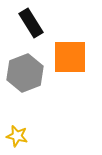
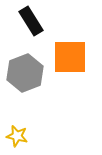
black rectangle: moved 2 px up
